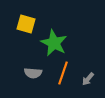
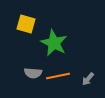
orange line: moved 5 px left, 3 px down; rotated 60 degrees clockwise
